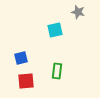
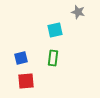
green rectangle: moved 4 px left, 13 px up
